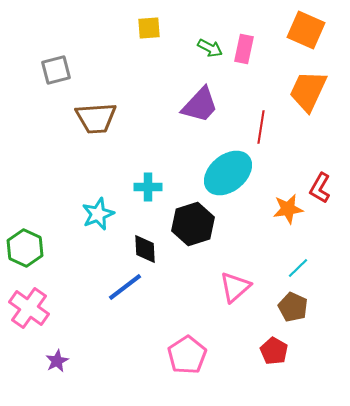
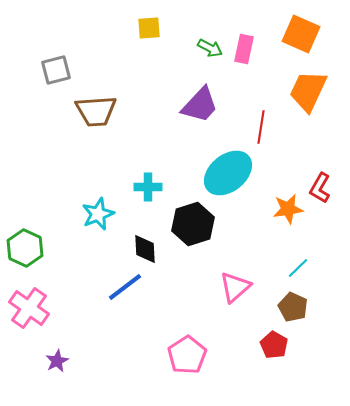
orange square: moved 5 px left, 4 px down
brown trapezoid: moved 7 px up
red pentagon: moved 6 px up
